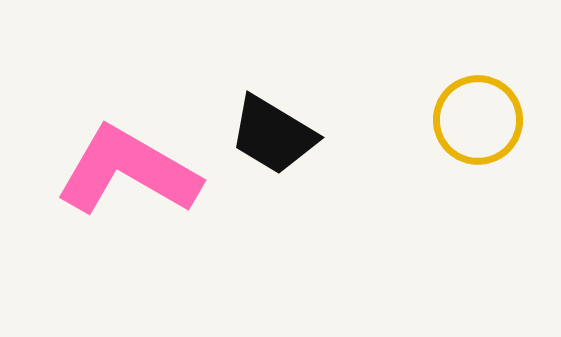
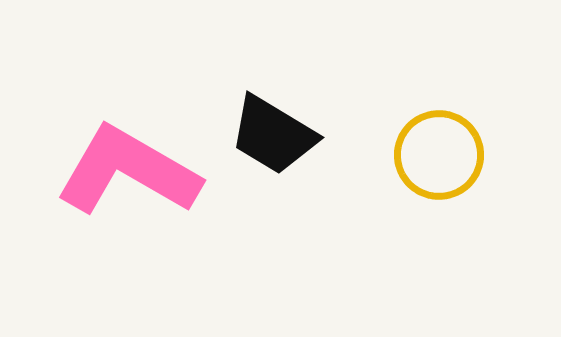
yellow circle: moved 39 px left, 35 px down
